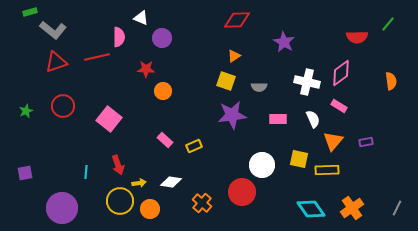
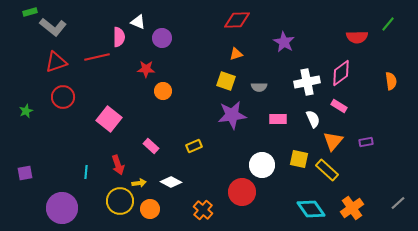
white triangle at (141, 18): moved 3 px left, 4 px down
gray L-shape at (53, 30): moved 3 px up
orange triangle at (234, 56): moved 2 px right, 2 px up; rotated 16 degrees clockwise
white cross at (307, 82): rotated 25 degrees counterclockwise
red circle at (63, 106): moved 9 px up
pink rectangle at (165, 140): moved 14 px left, 6 px down
yellow rectangle at (327, 170): rotated 45 degrees clockwise
white diamond at (171, 182): rotated 20 degrees clockwise
orange cross at (202, 203): moved 1 px right, 7 px down
gray line at (397, 208): moved 1 px right, 5 px up; rotated 21 degrees clockwise
